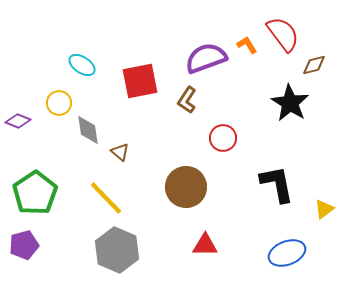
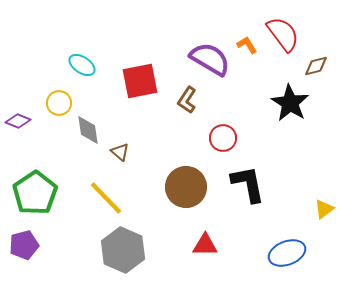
purple semicircle: moved 4 px right, 1 px down; rotated 51 degrees clockwise
brown diamond: moved 2 px right, 1 px down
black L-shape: moved 29 px left
gray hexagon: moved 6 px right
